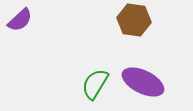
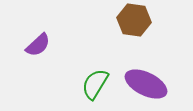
purple semicircle: moved 18 px right, 25 px down
purple ellipse: moved 3 px right, 2 px down
